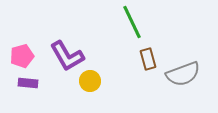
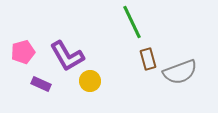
pink pentagon: moved 1 px right, 4 px up
gray semicircle: moved 3 px left, 2 px up
purple rectangle: moved 13 px right, 1 px down; rotated 18 degrees clockwise
